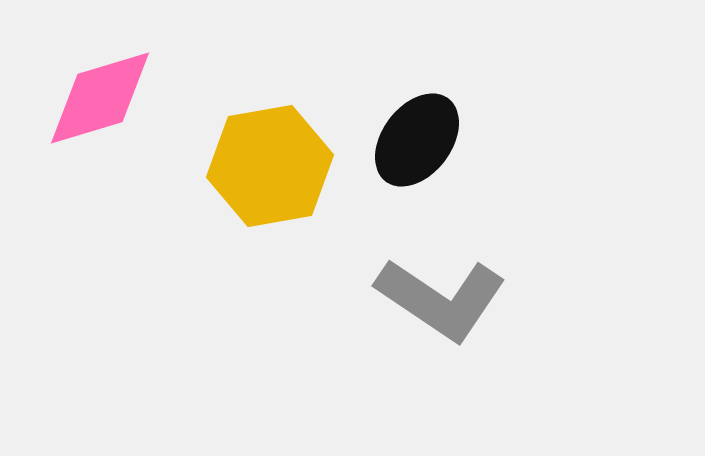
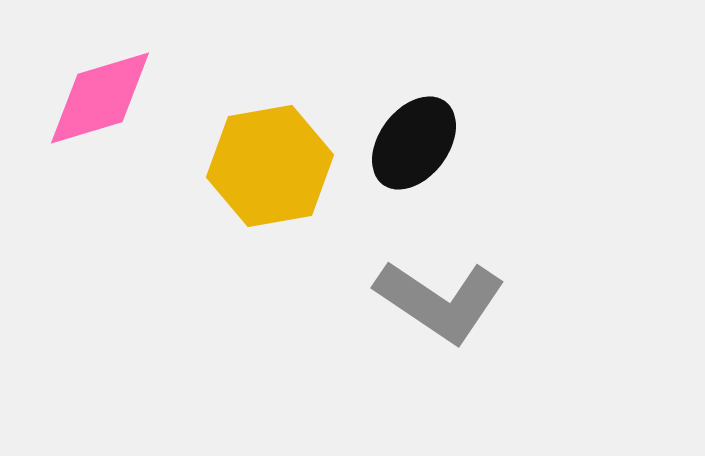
black ellipse: moved 3 px left, 3 px down
gray L-shape: moved 1 px left, 2 px down
